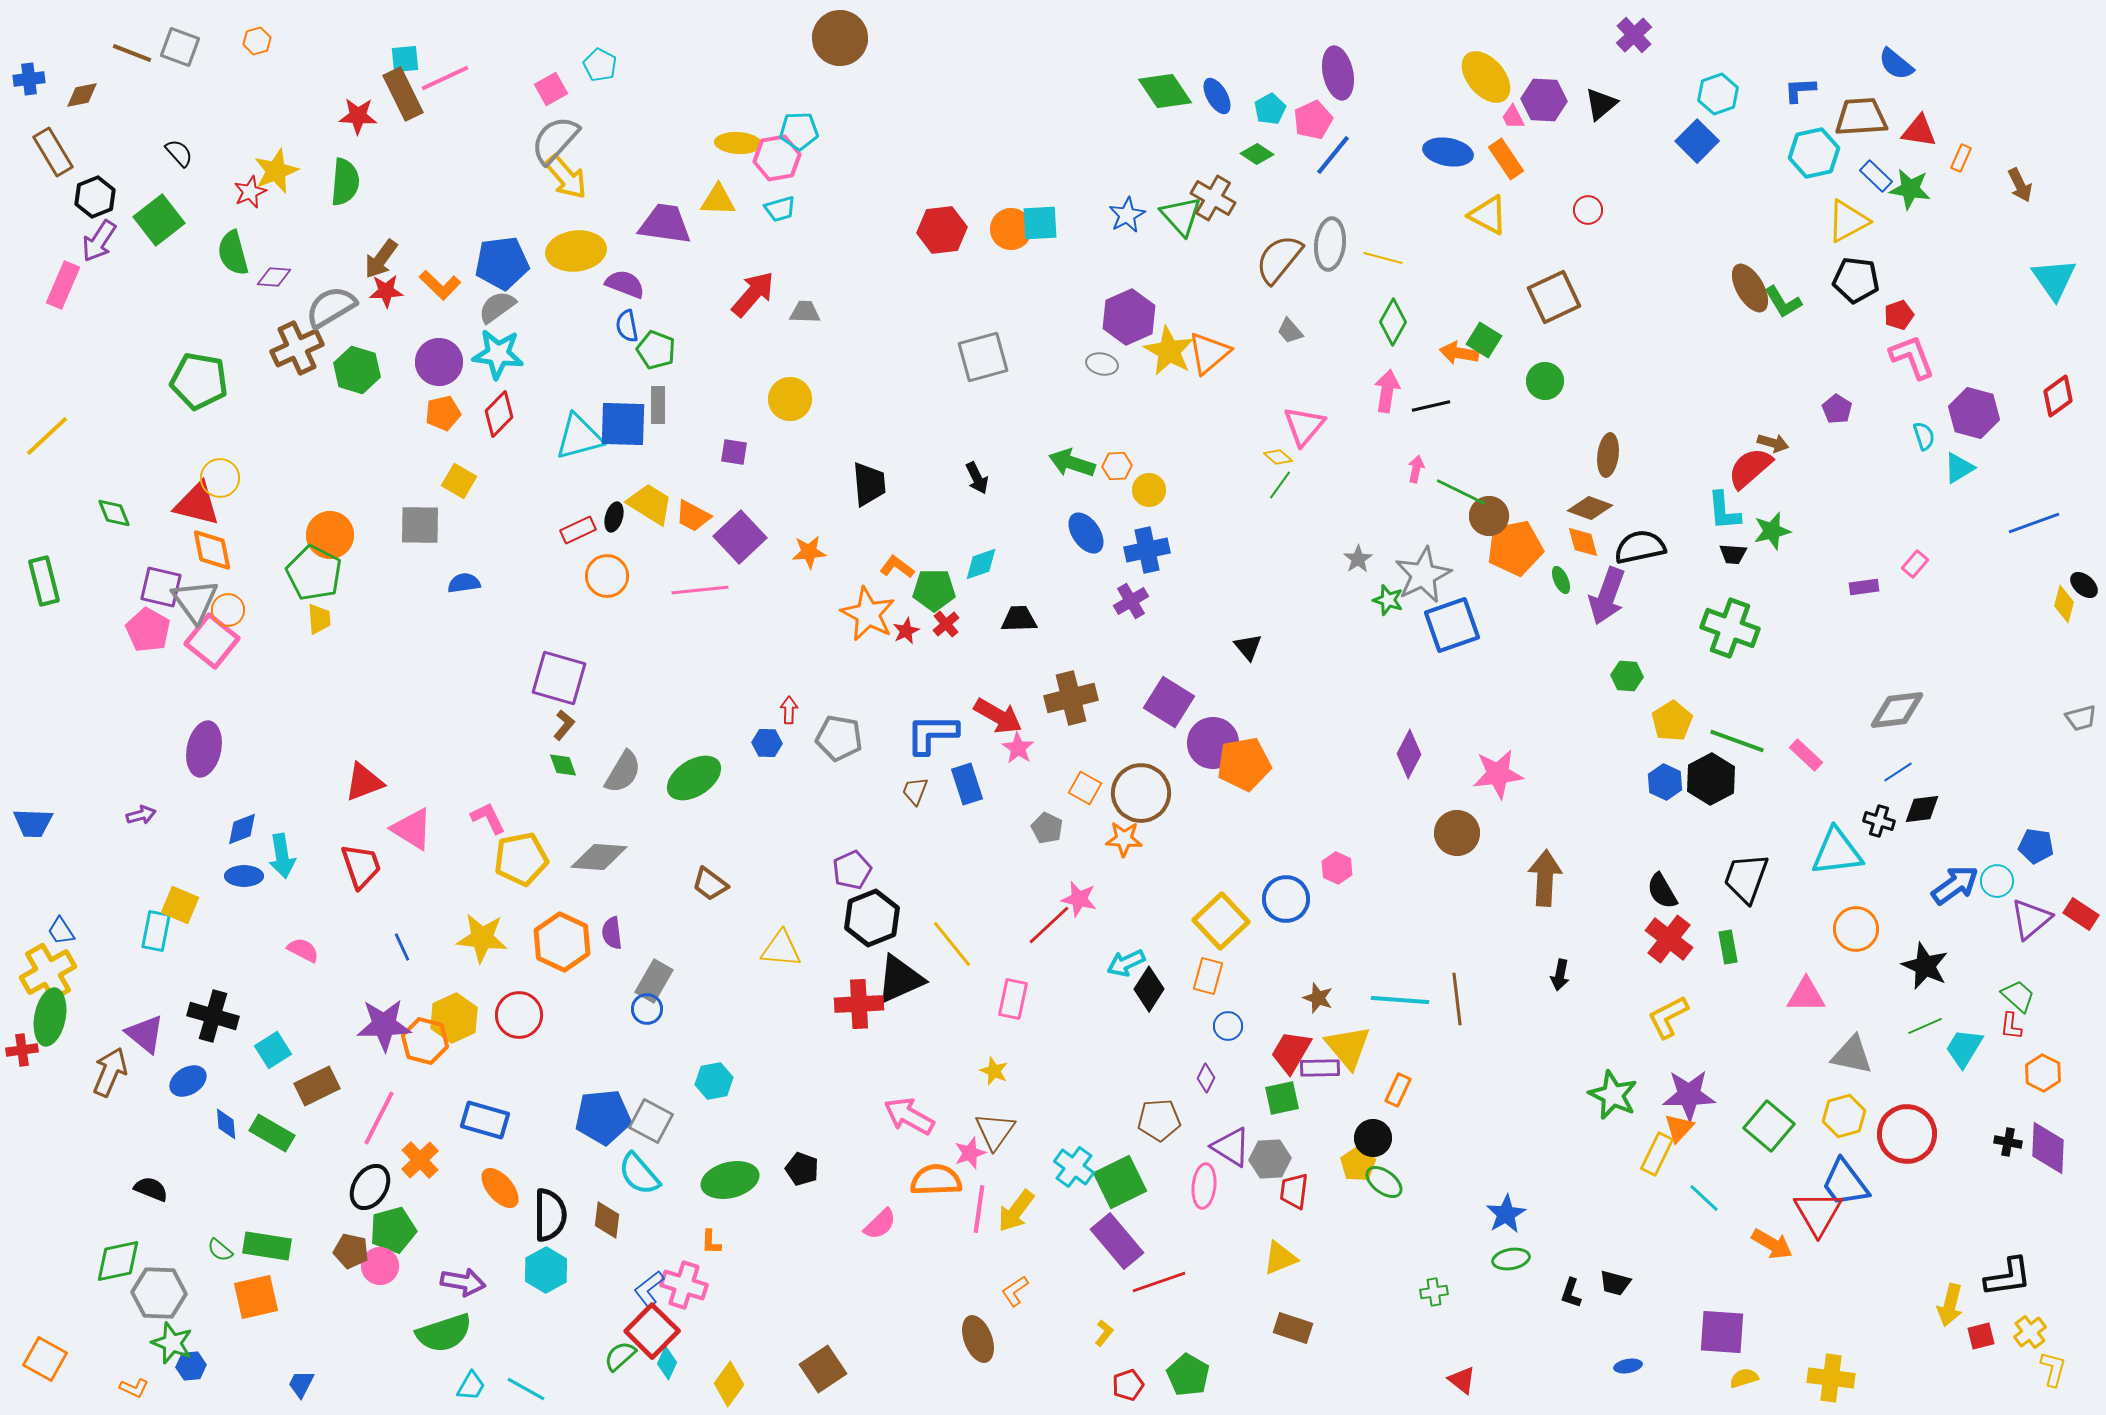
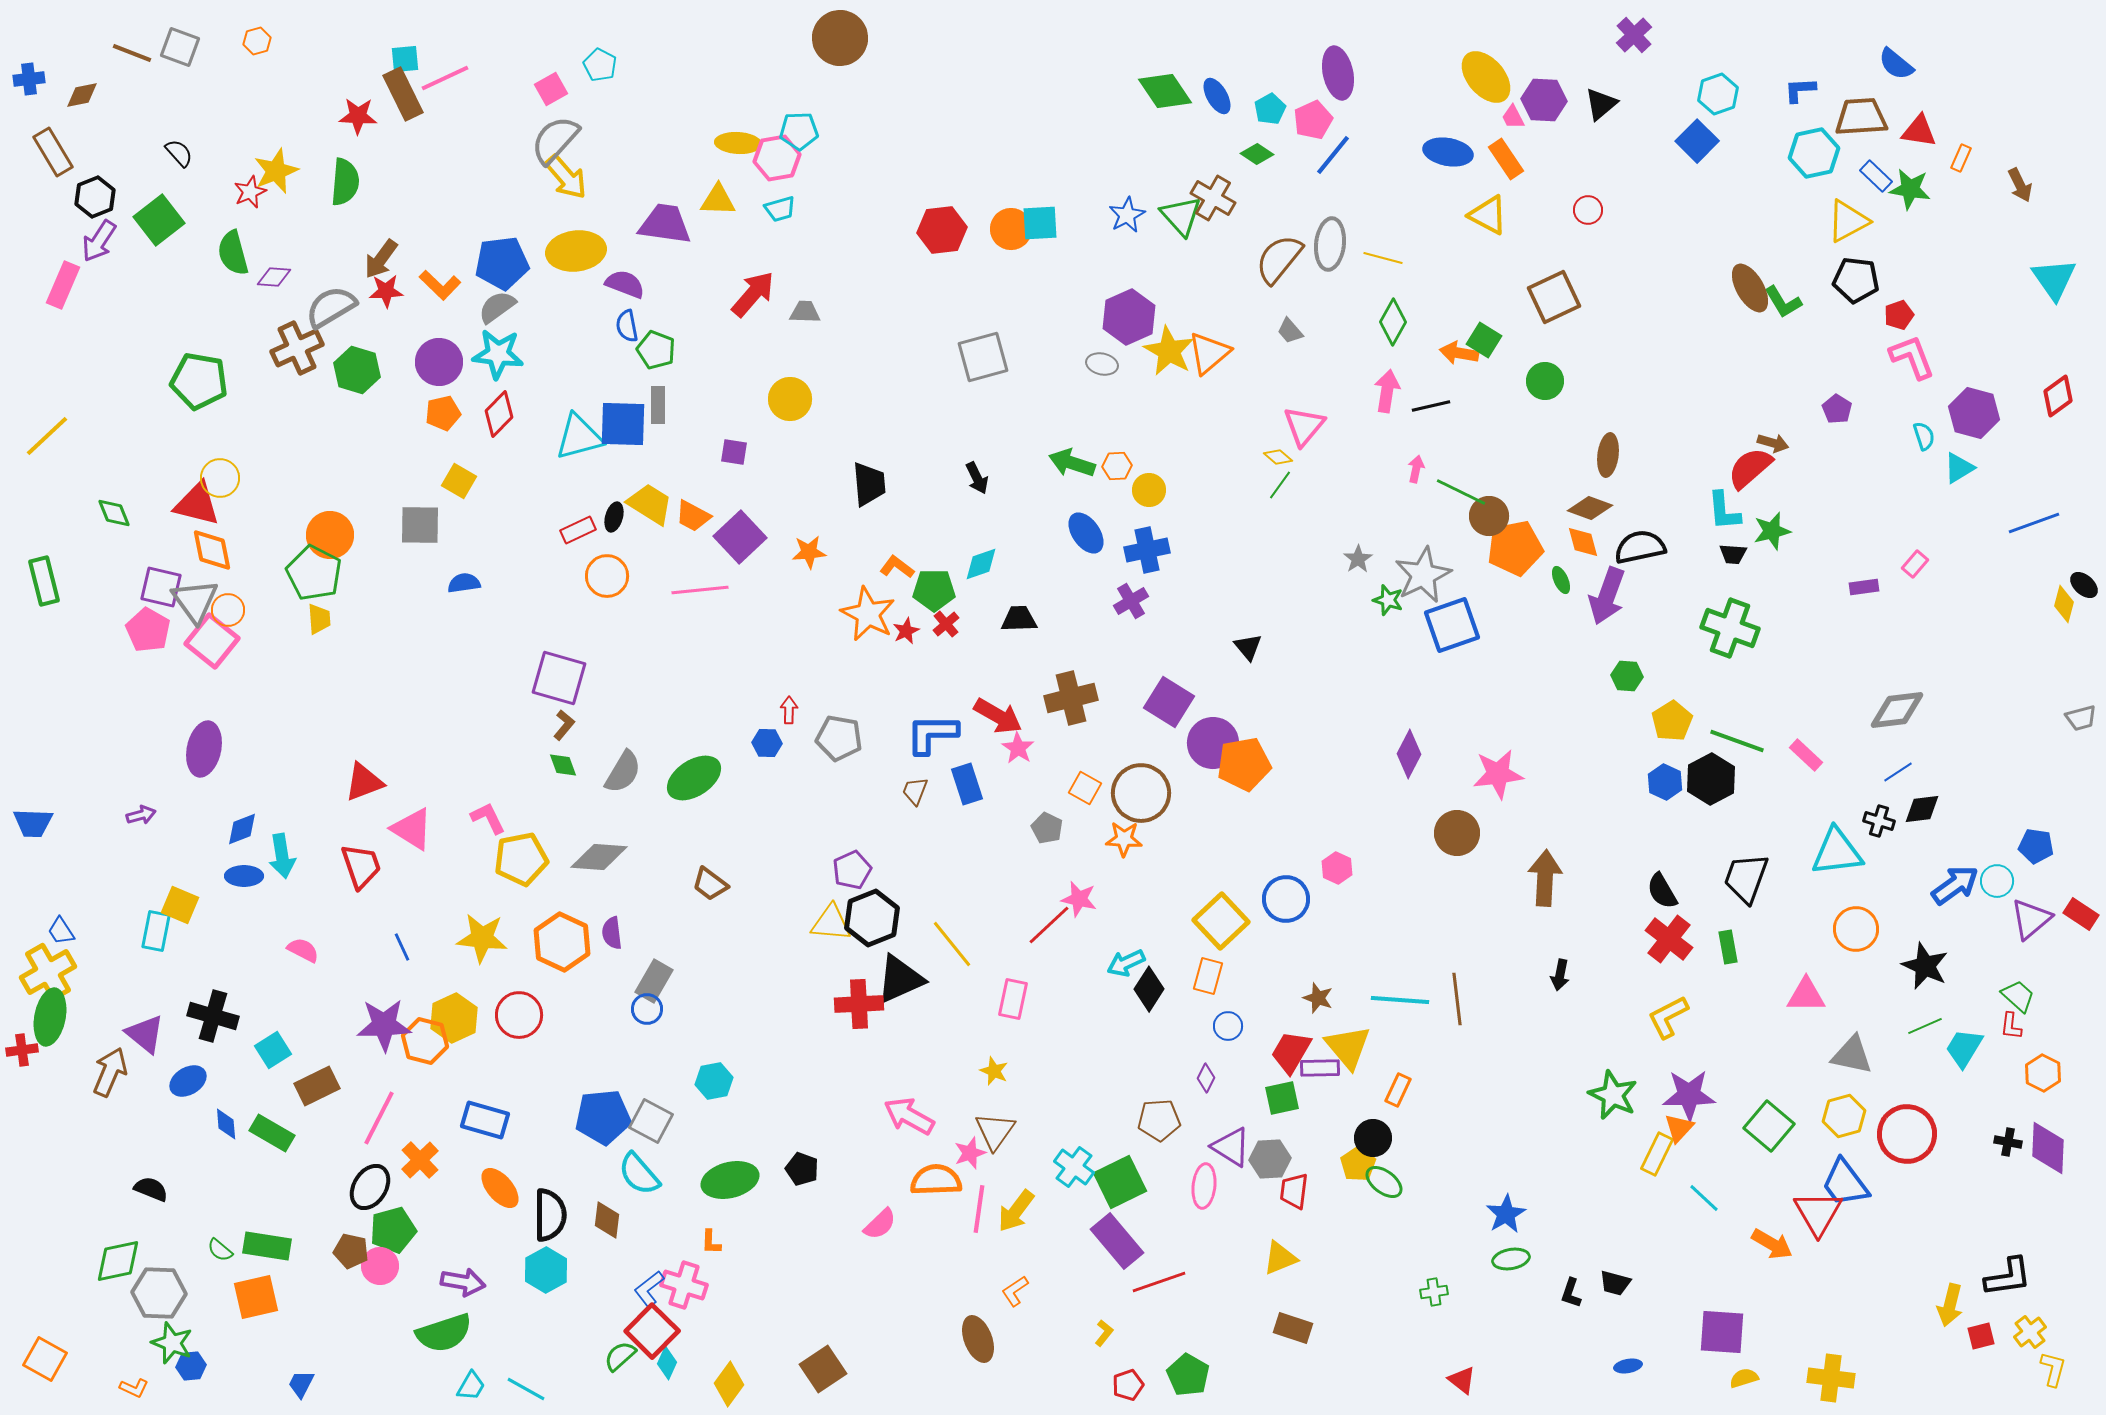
yellow triangle at (781, 949): moved 50 px right, 26 px up
